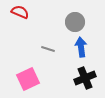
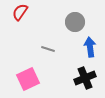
red semicircle: rotated 78 degrees counterclockwise
blue arrow: moved 9 px right
